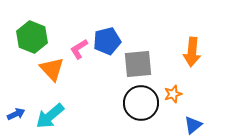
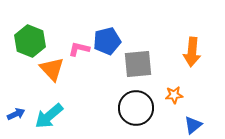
green hexagon: moved 2 px left, 4 px down
pink L-shape: rotated 45 degrees clockwise
orange star: moved 1 px right, 1 px down; rotated 12 degrees clockwise
black circle: moved 5 px left, 5 px down
cyan arrow: moved 1 px left
